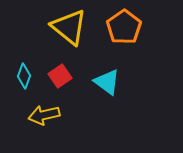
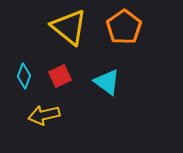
red square: rotated 10 degrees clockwise
